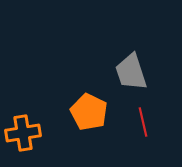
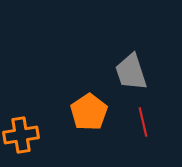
orange pentagon: rotated 12 degrees clockwise
orange cross: moved 2 px left, 2 px down
